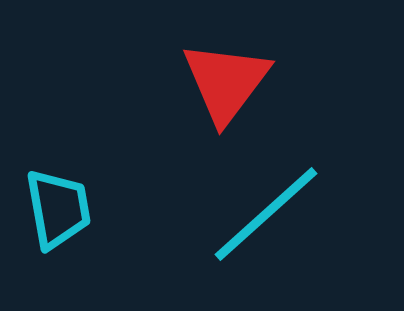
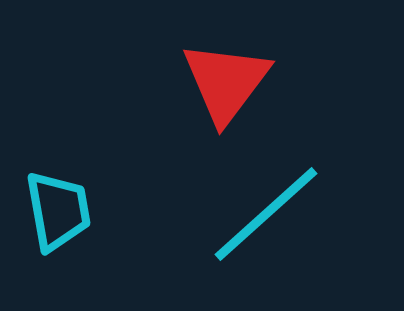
cyan trapezoid: moved 2 px down
